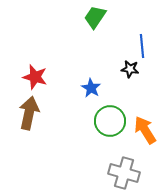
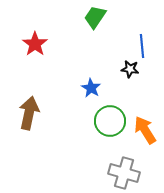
red star: moved 33 px up; rotated 20 degrees clockwise
